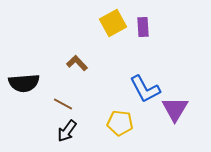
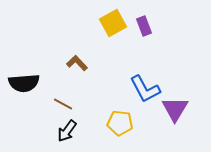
purple rectangle: moved 1 px right, 1 px up; rotated 18 degrees counterclockwise
